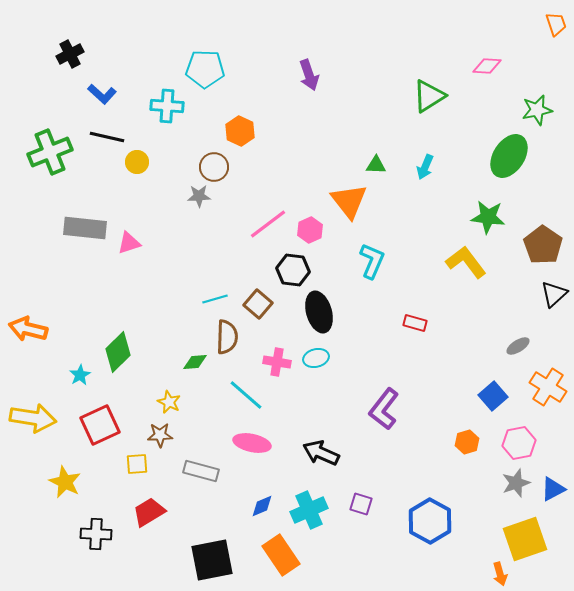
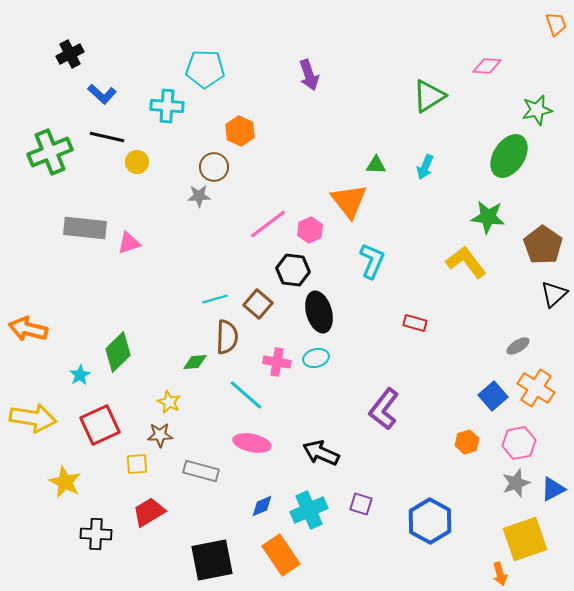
orange cross at (548, 387): moved 12 px left, 1 px down
